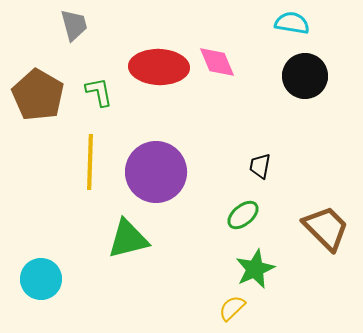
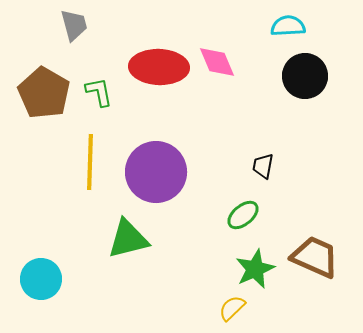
cyan semicircle: moved 4 px left, 3 px down; rotated 12 degrees counterclockwise
brown pentagon: moved 6 px right, 2 px up
black trapezoid: moved 3 px right
brown trapezoid: moved 11 px left, 29 px down; rotated 21 degrees counterclockwise
